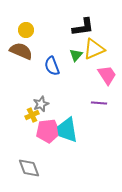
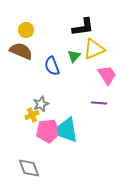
green triangle: moved 2 px left, 1 px down
